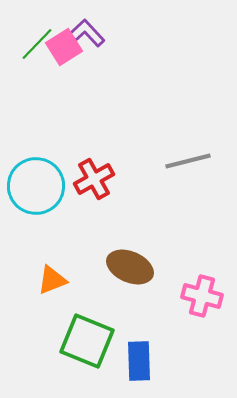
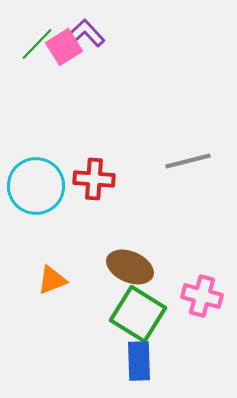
red cross: rotated 33 degrees clockwise
green square: moved 51 px right, 27 px up; rotated 10 degrees clockwise
